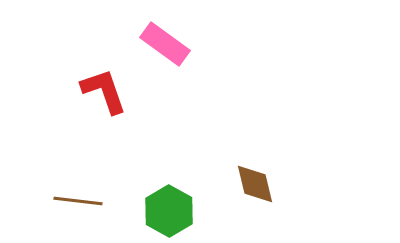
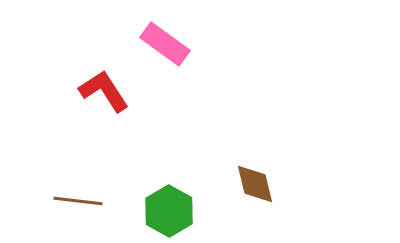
red L-shape: rotated 14 degrees counterclockwise
